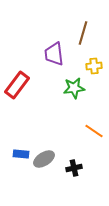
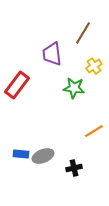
brown line: rotated 15 degrees clockwise
purple trapezoid: moved 2 px left
yellow cross: rotated 28 degrees counterclockwise
green star: rotated 15 degrees clockwise
orange line: rotated 66 degrees counterclockwise
gray ellipse: moved 1 px left, 3 px up; rotated 10 degrees clockwise
